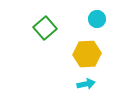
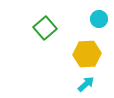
cyan circle: moved 2 px right
cyan arrow: rotated 30 degrees counterclockwise
